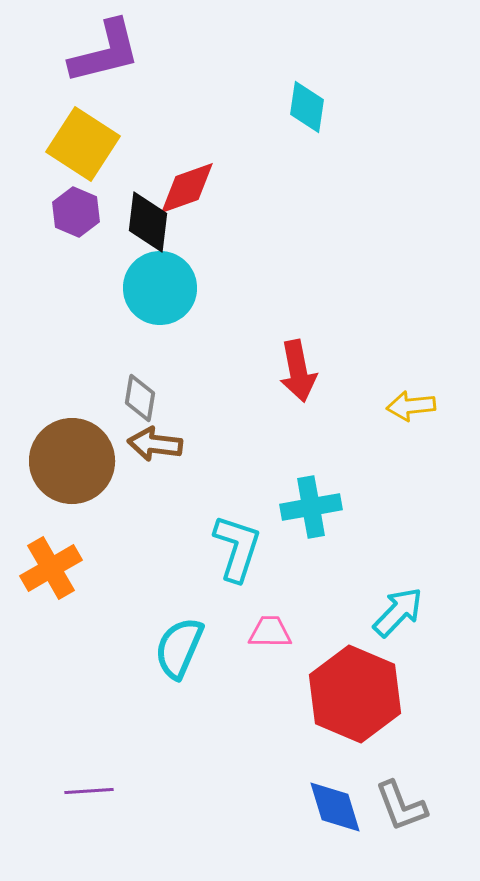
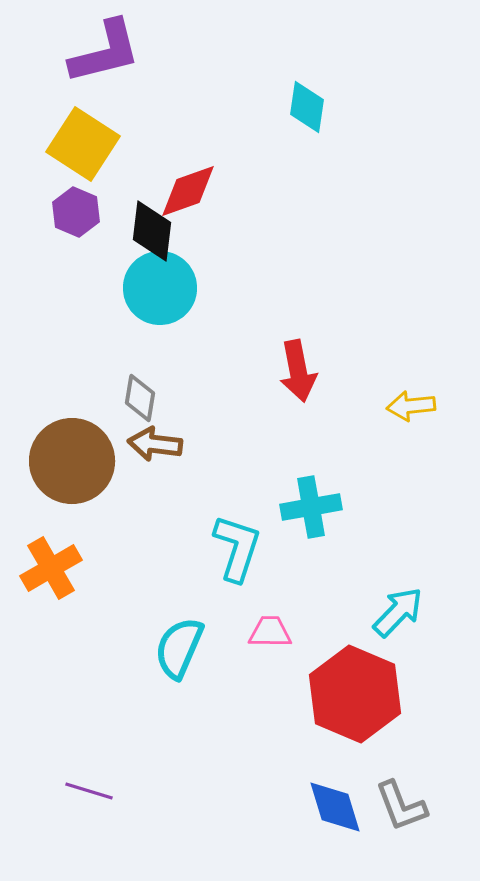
red diamond: moved 1 px right, 3 px down
black diamond: moved 4 px right, 9 px down
purple line: rotated 21 degrees clockwise
